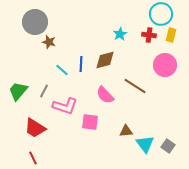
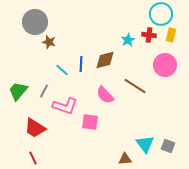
cyan star: moved 8 px right, 6 px down
brown triangle: moved 1 px left, 28 px down
gray square: rotated 16 degrees counterclockwise
